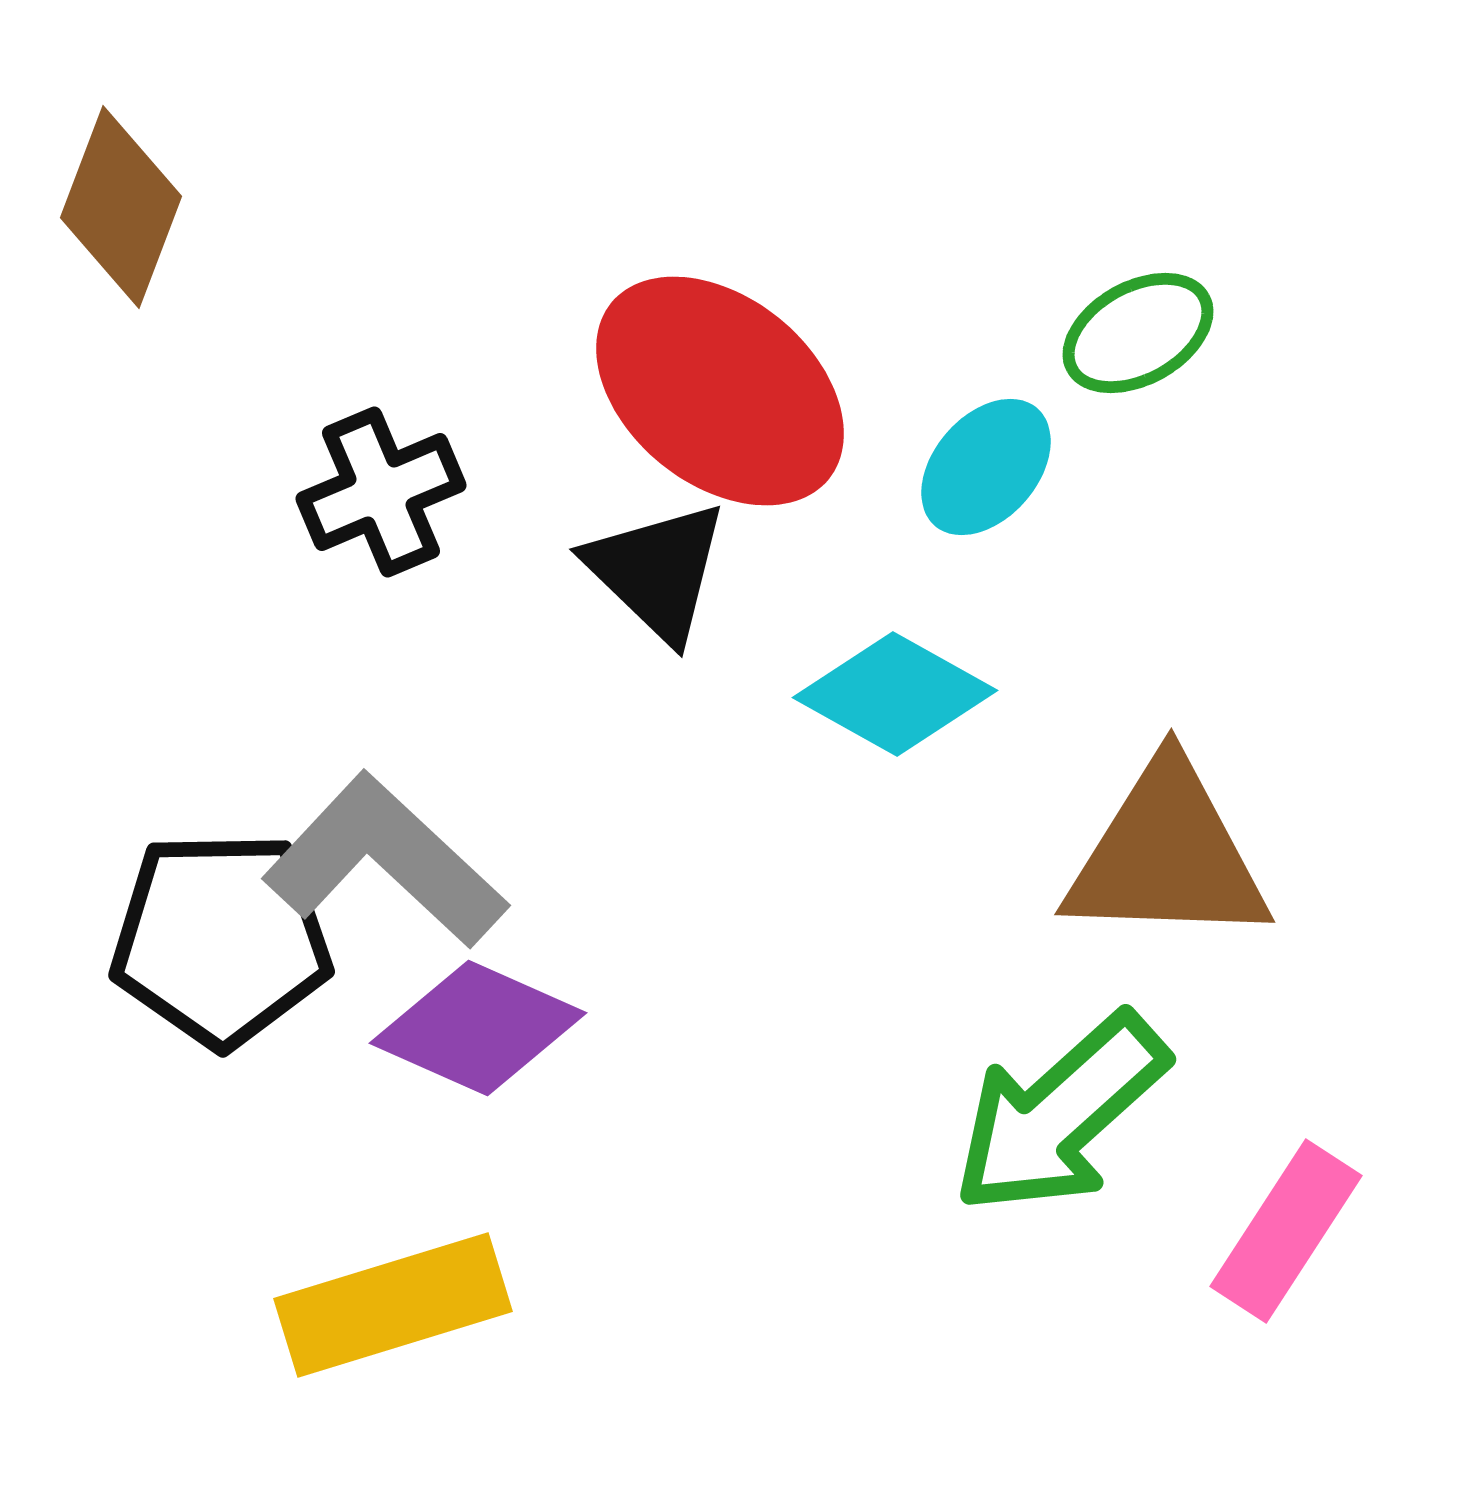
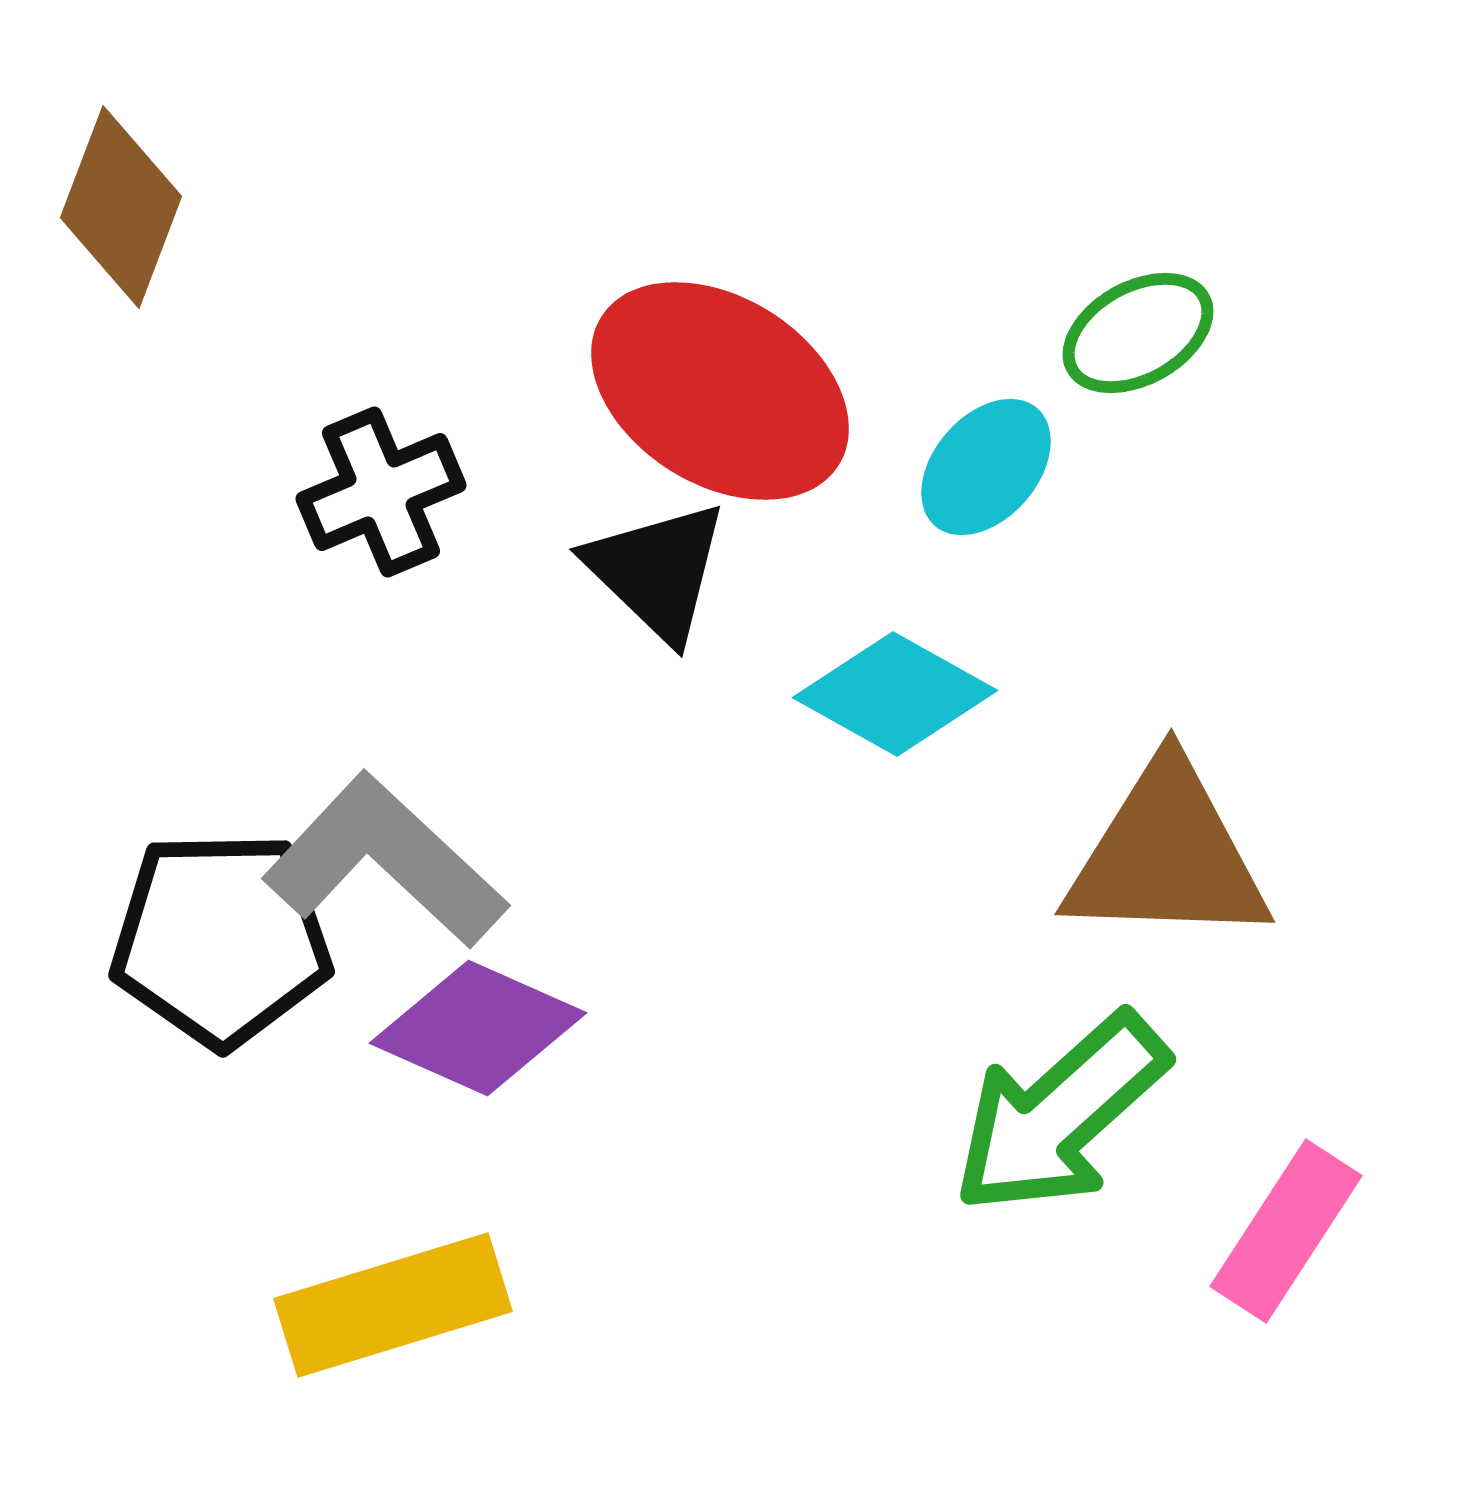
red ellipse: rotated 7 degrees counterclockwise
